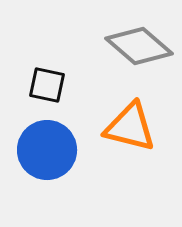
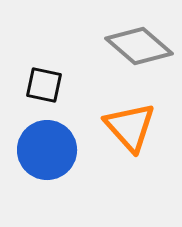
black square: moved 3 px left
orange triangle: rotated 34 degrees clockwise
